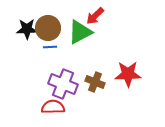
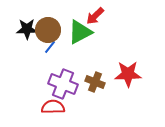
brown circle: moved 2 px down
blue line: rotated 48 degrees counterclockwise
